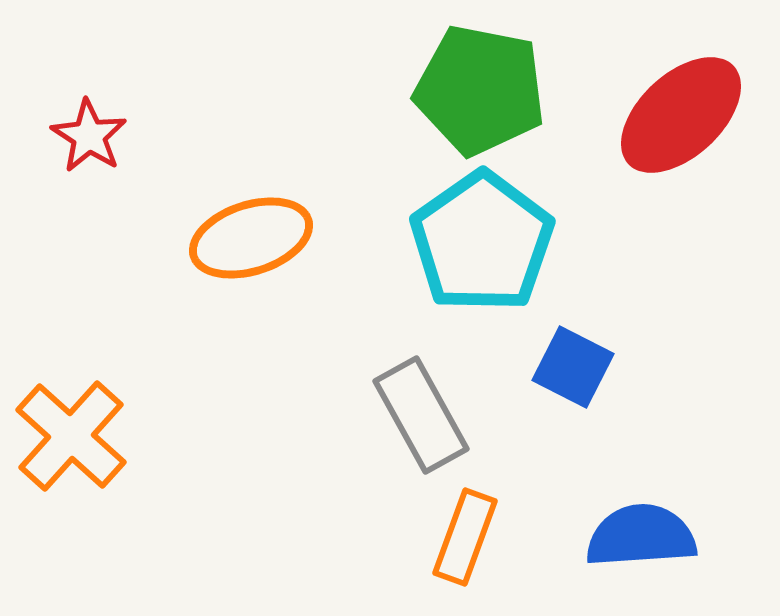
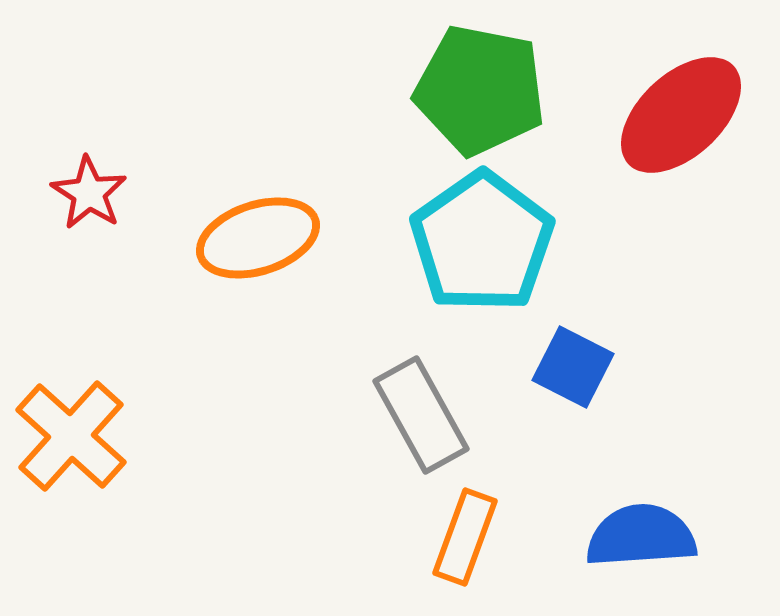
red star: moved 57 px down
orange ellipse: moved 7 px right
